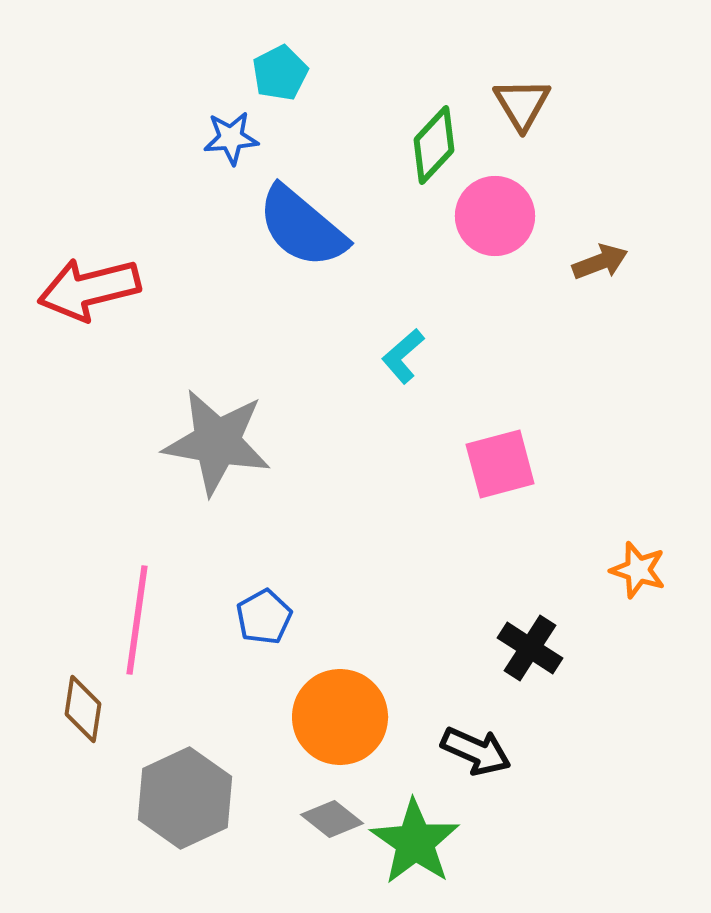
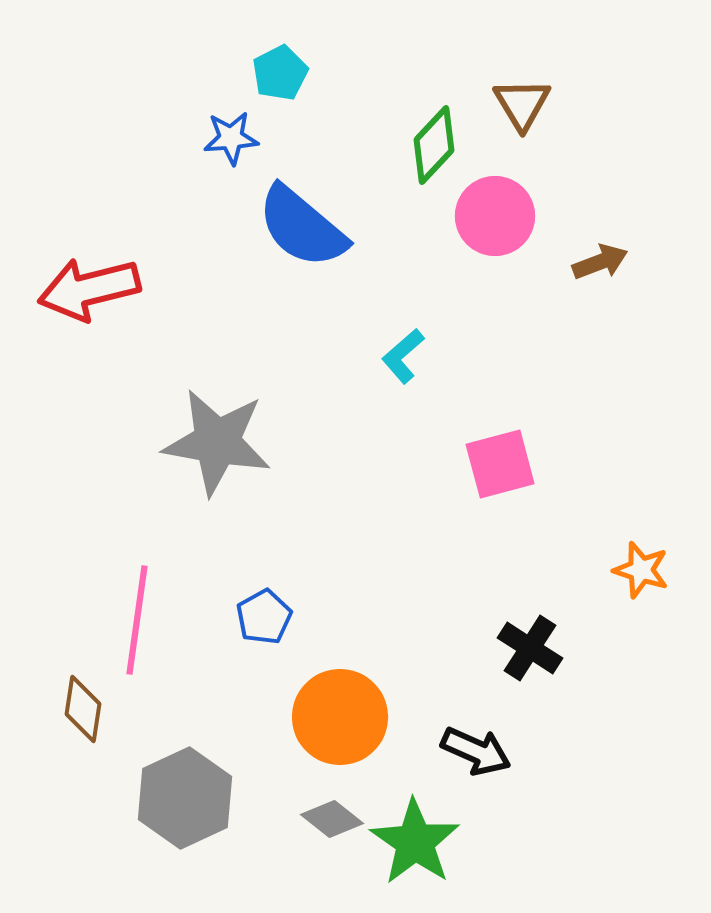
orange star: moved 3 px right
